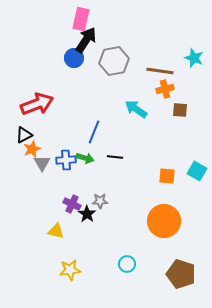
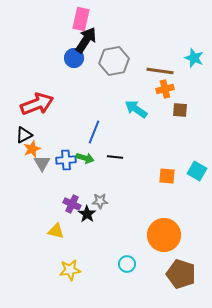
orange circle: moved 14 px down
